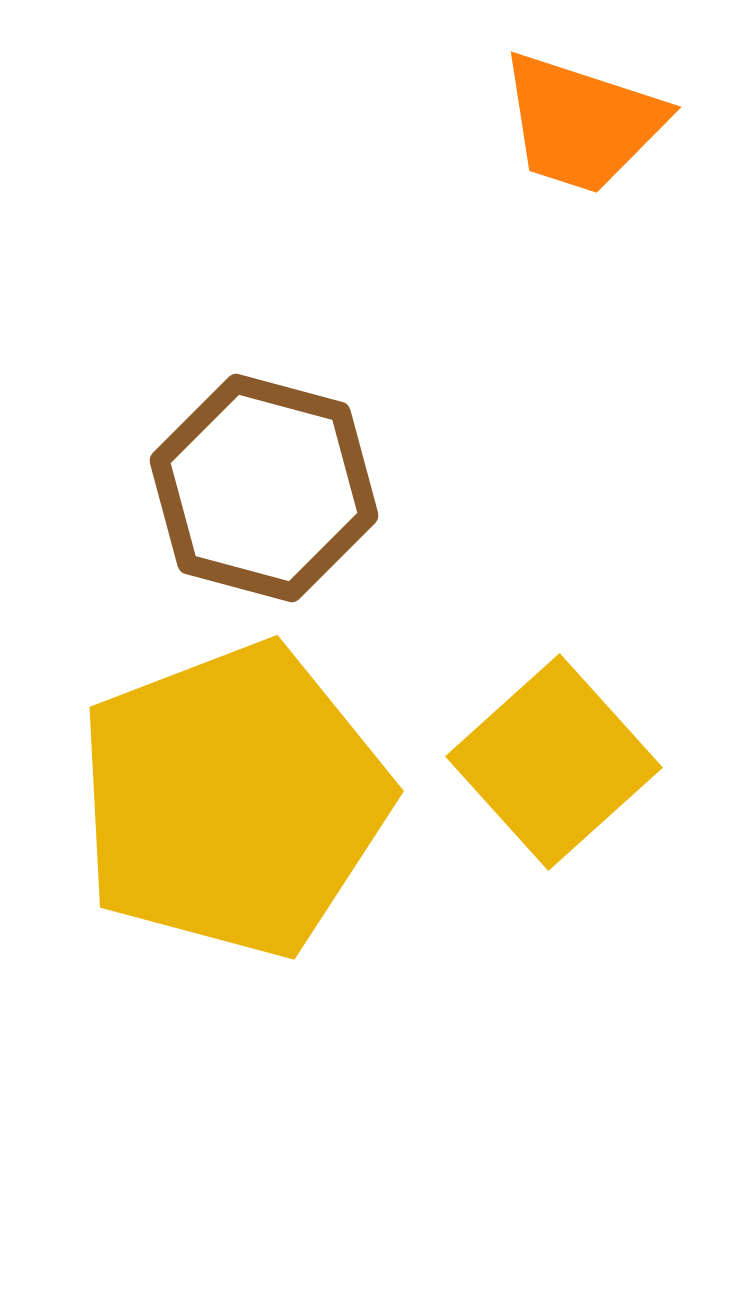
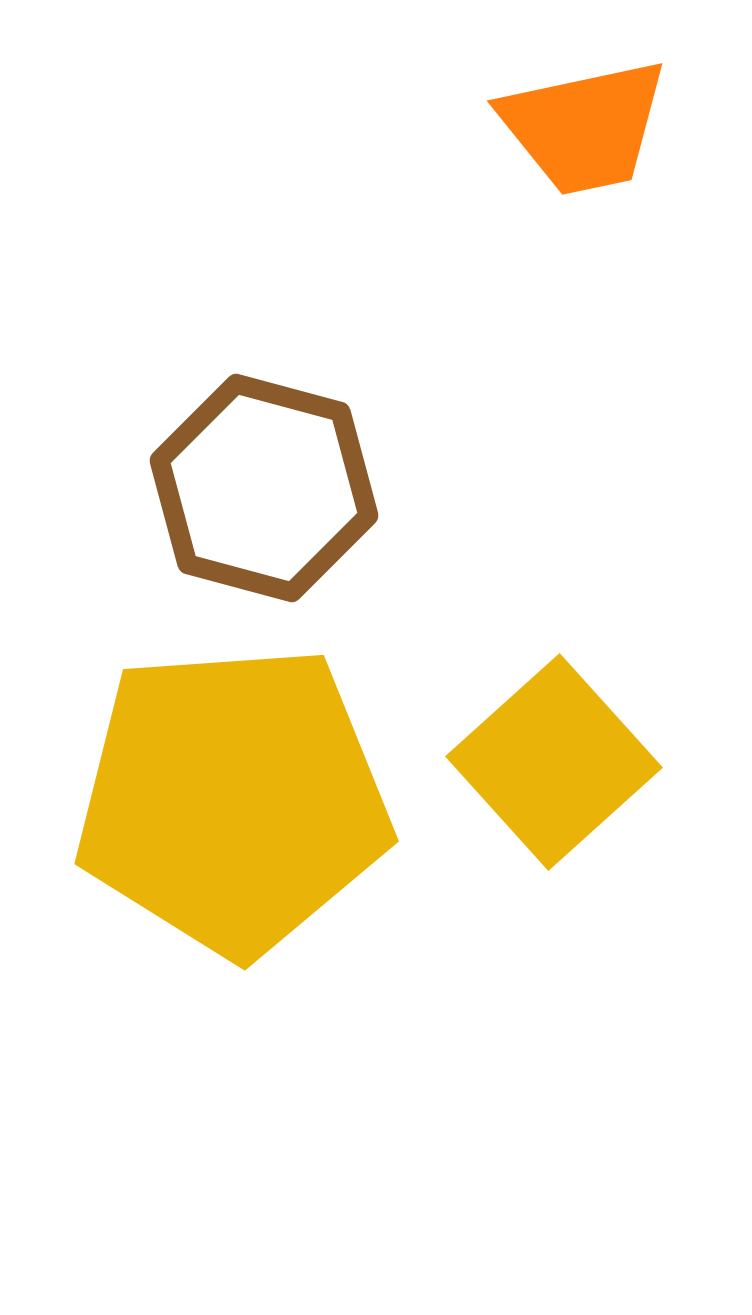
orange trapezoid: moved 2 px right, 4 px down; rotated 30 degrees counterclockwise
yellow pentagon: rotated 17 degrees clockwise
